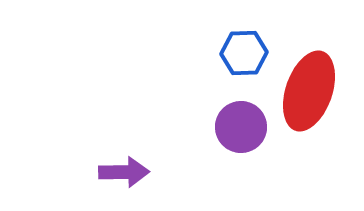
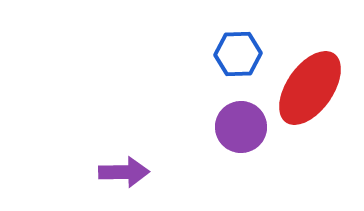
blue hexagon: moved 6 px left, 1 px down
red ellipse: moved 1 px right, 3 px up; rotated 16 degrees clockwise
